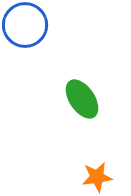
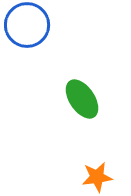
blue circle: moved 2 px right
